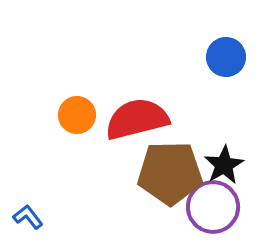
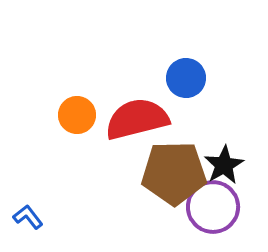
blue circle: moved 40 px left, 21 px down
brown pentagon: moved 4 px right
